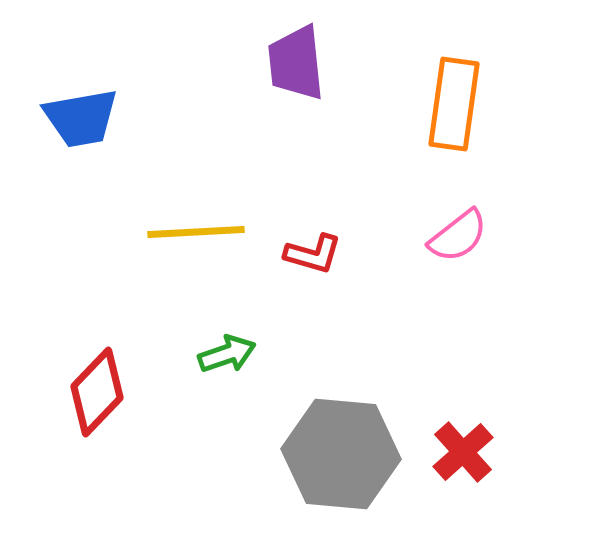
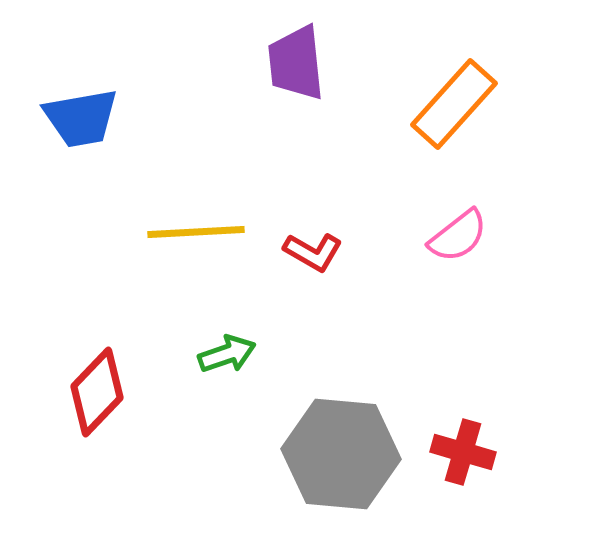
orange rectangle: rotated 34 degrees clockwise
red L-shape: moved 2 px up; rotated 14 degrees clockwise
red cross: rotated 32 degrees counterclockwise
